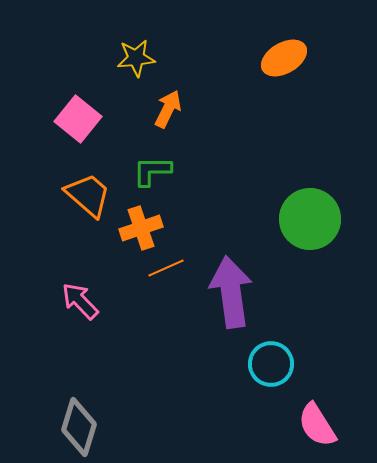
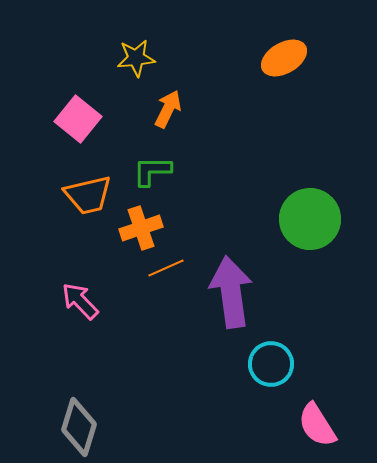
orange trapezoid: rotated 126 degrees clockwise
